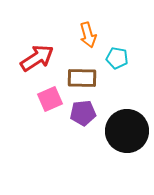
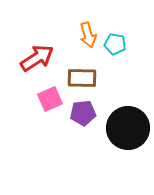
cyan pentagon: moved 2 px left, 14 px up
black circle: moved 1 px right, 3 px up
